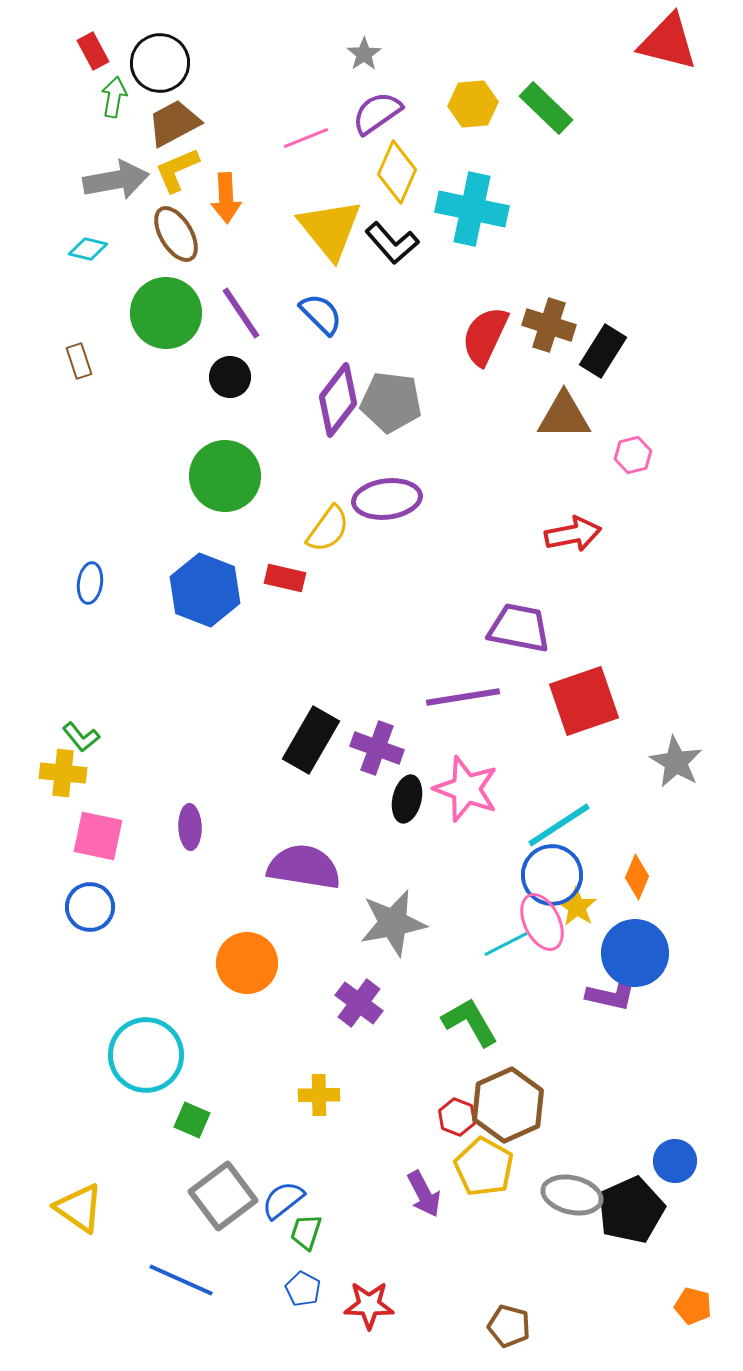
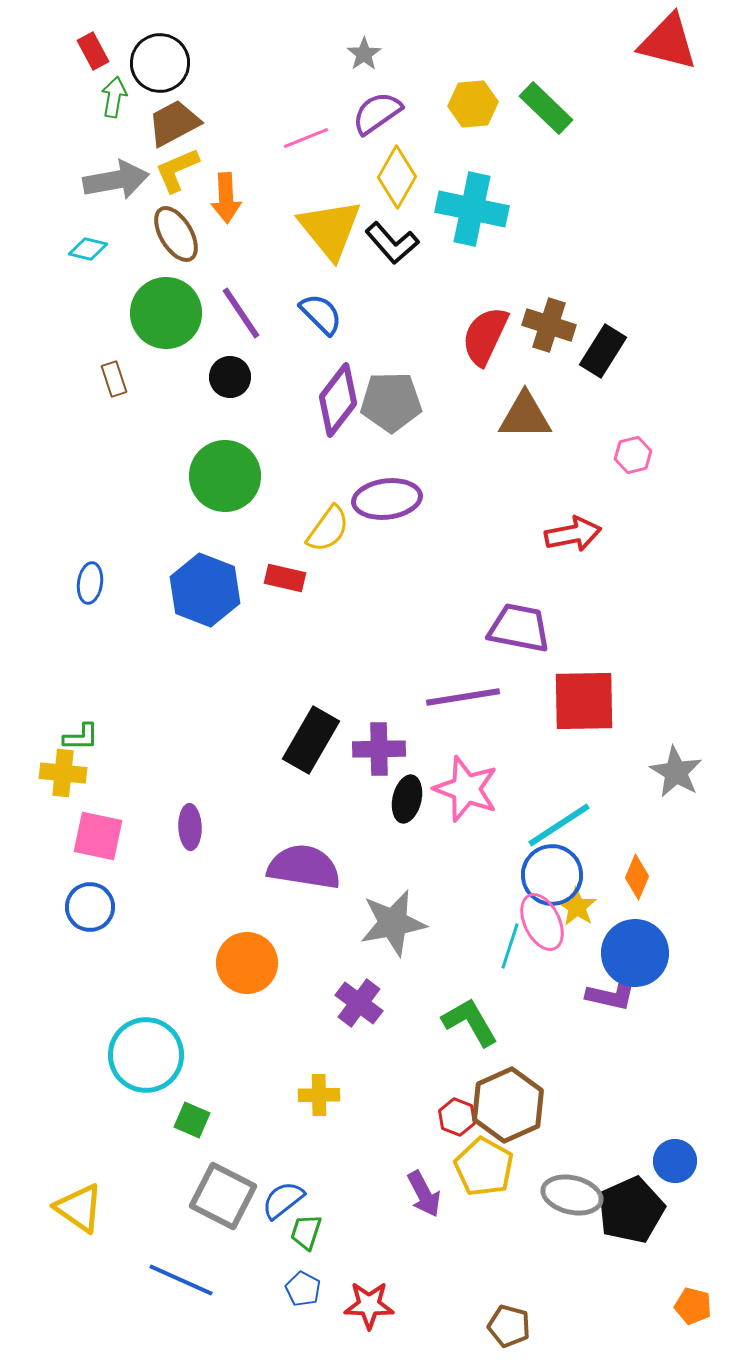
yellow diamond at (397, 172): moved 5 px down; rotated 6 degrees clockwise
brown rectangle at (79, 361): moved 35 px right, 18 px down
gray pentagon at (391, 402): rotated 8 degrees counterclockwise
brown triangle at (564, 416): moved 39 px left
red square at (584, 701): rotated 18 degrees clockwise
green L-shape at (81, 737): rotated 51 degrees counterclockwise
purple cross at (377, 748): moved 2 px right, 1 px down; rotated 21 degrees counterclockwise
gray star at (676, 762): moved 10 px down
cyan line at (506, 944): moved 4 px right, 2 px down; rotated 45 degrees counterclockwise
gray square at (223, 1196): rotated 26 degrees counterclockwise
